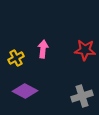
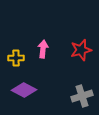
red star: moved 4 px left; rotated 20 degrees counterclockwise
yellow cross: rotated 28 degrees clockwise
purple diamond: moved 1 px left, 1 px up
